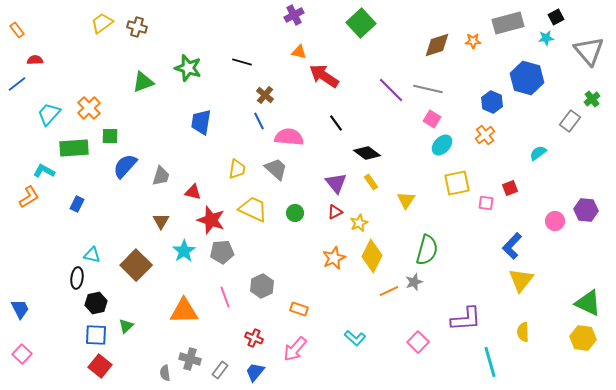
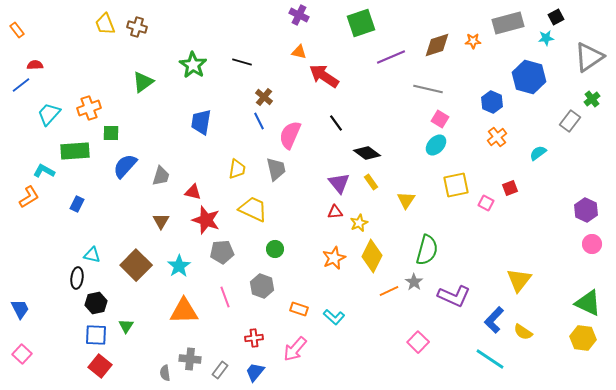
purple cross at (294, 15): moved 5 px right; rotated 36 degrees counterclockwise
yellow trapezoid at (102, 23): moved 3 px right, 1 px down; rotated 75 degrees counterclockwise
green square at (361, 23): rotated 24 degrees clockwise
gray triangle at (589, 51): moved 6 px down; rotated 36 degrees clockwise
red semicircle at (35, 60): moved 5 px down
green star at (188, 68): moved 5 px right, 3 px up; rotated 16 degrees clockwise
blue hexagon at (527, 78): moved 2 px right, 1 px up
green triangle at (143, 82): rotated 15 degrees counterclockwise
blue line at (17, 84): moved 4 px right, 1 px down
purple line at (391, 90): moved 33 px up; rotated 68 degrees counterclockwise
brown cross at (265, 95): moved 1 px left, 2 px down
orange cross at (89, 108): rotated 25 degrees clockwise
pink square at (432, 119): moved 8 px right
orange cross at (485, 135): moved 12 px right, 2 px down
green square at (110, 136): moved 1 px right, 3 px up
pink semicircle at (289, 137): moved 1 px right, 2 px up; rotated 72 degrees counterclockwise
cyan ellipse at (442, 145): moved 6 px left
green rectangle at (74, 148): moved 1 px right, 3 px down
gray trapezoid at (276, 169): rotated 35 degrees clockwise
purple triangle at (336, 183): moved 3 px right
yellow square at (457, 183): moved 1 px left, 2 px down
pink square at (486, 203): rotated 21 degrees clockwise
purple hexagon at (586, 210): rotated 20 degrees clockwise
red triangle at (335, 212): rotated 21 degrees clockwise
green circle at (295, 213): moved 20 px left, 36 px down
red star at (211, 220): moved 5 px left
pink circle at (555, 221): moved 37 px right, 23 px down
blue L-shape at (512, 246): moved 18 px left, 74 px down
cyan star at (184, 251): moved 5 px left, 15 px down
yellow triangle at (521, 280): moved 2 px left
gray star at (414, 282): rotated 18 degrees counterclockwise
gray hexagon at (262, 286): rotated 15 degrees counterclockwise
purple L-shape at (466, 319): moved 12 px left, 23 px up; rotated 28 degrees clockwise
green triangle at (126, 326): rotated 14 degrees counterclockwise
yellow semicircle at (523, 332): rotated 54 degrees counterclockwise
red cross at (254, 338): rotated 30 degrees counterclockwise
cyan L-shape at (355, 338): moved 21 px left, 21 px up
gray cross at (190, 359): rotated 10 degrees counterclockwise
cyan line at (490, 362): moved 3 px up; rotated 40 degrees counterclockwise
